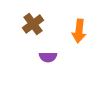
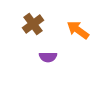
orange arrow: moved 1 px left, 1 px up; rotated 120 degrees clockwise
